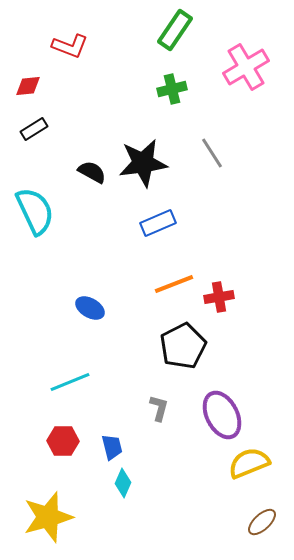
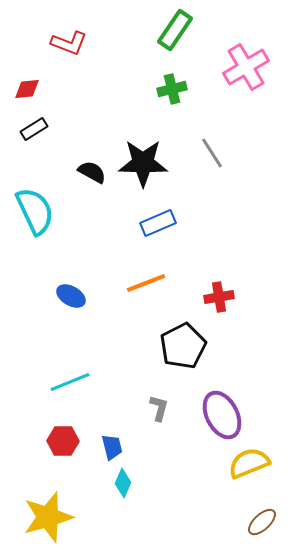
red L-shape: moved 1 px left, 3 px up
red diamond: moved 1 px left, 3 px down
black star: rotated 9 degrees clockwise
orange line: moved 28 px left, 1 px up
blue ellipse: moved 19 px left, 12 px up
